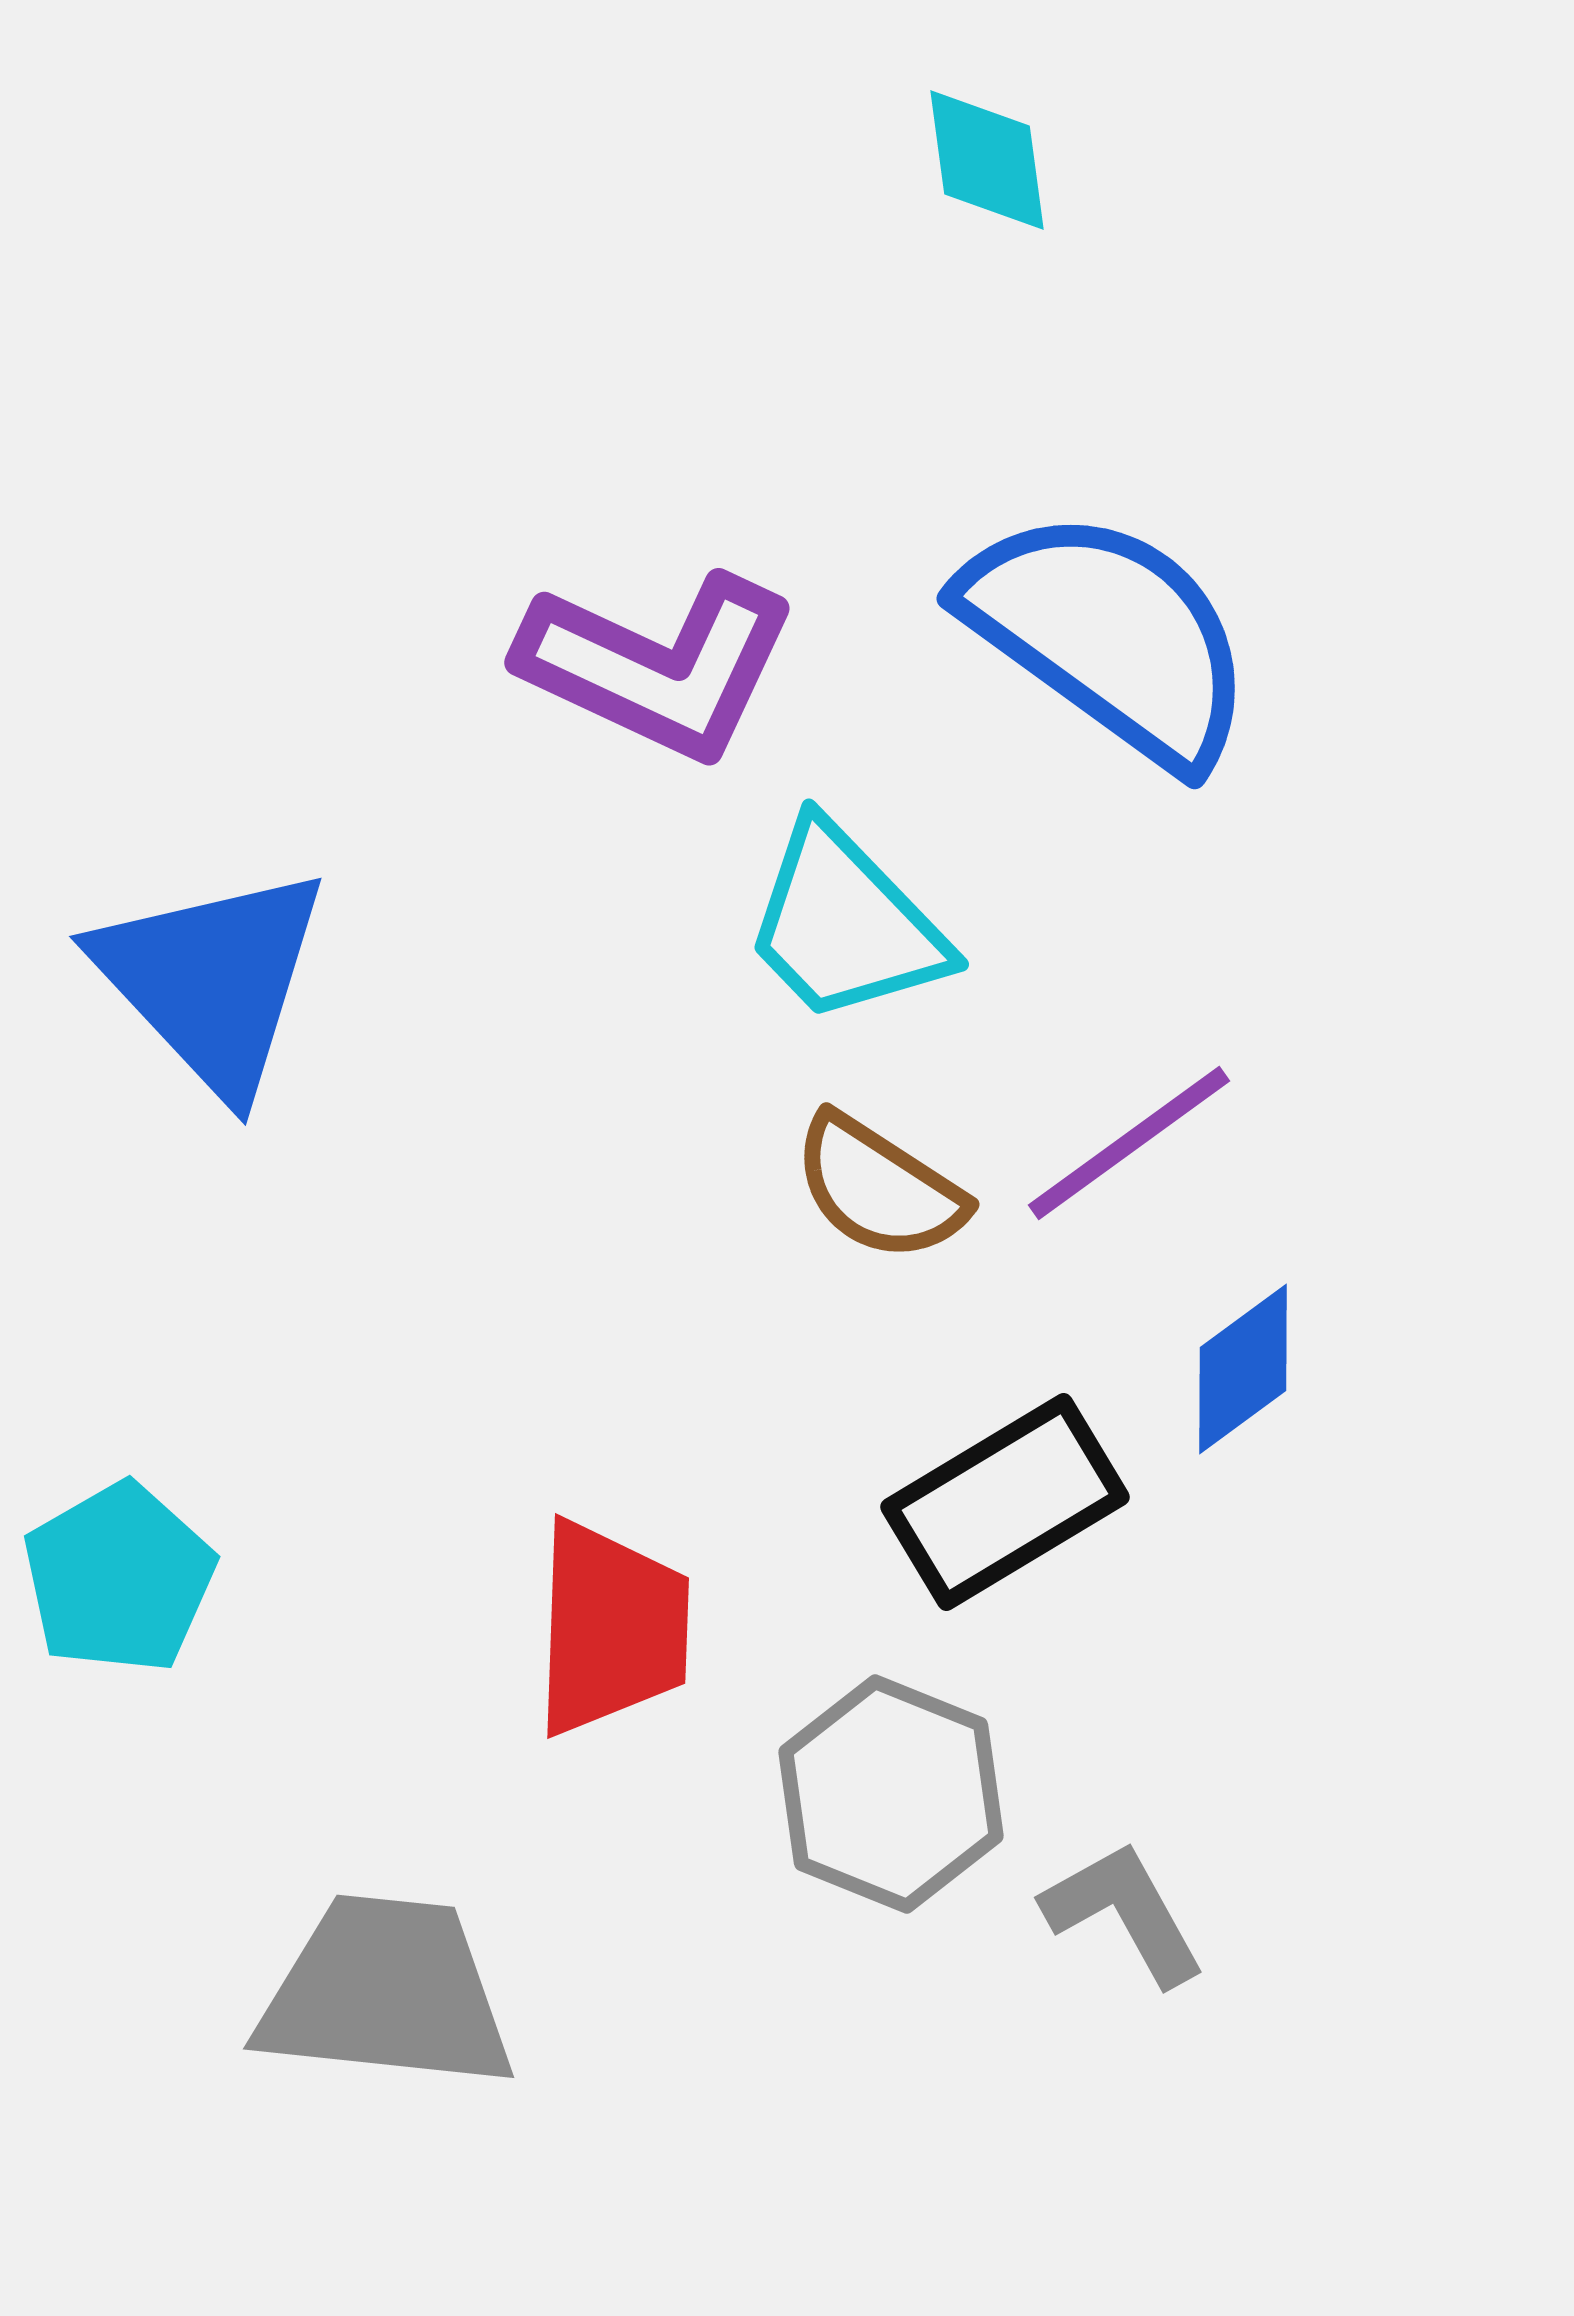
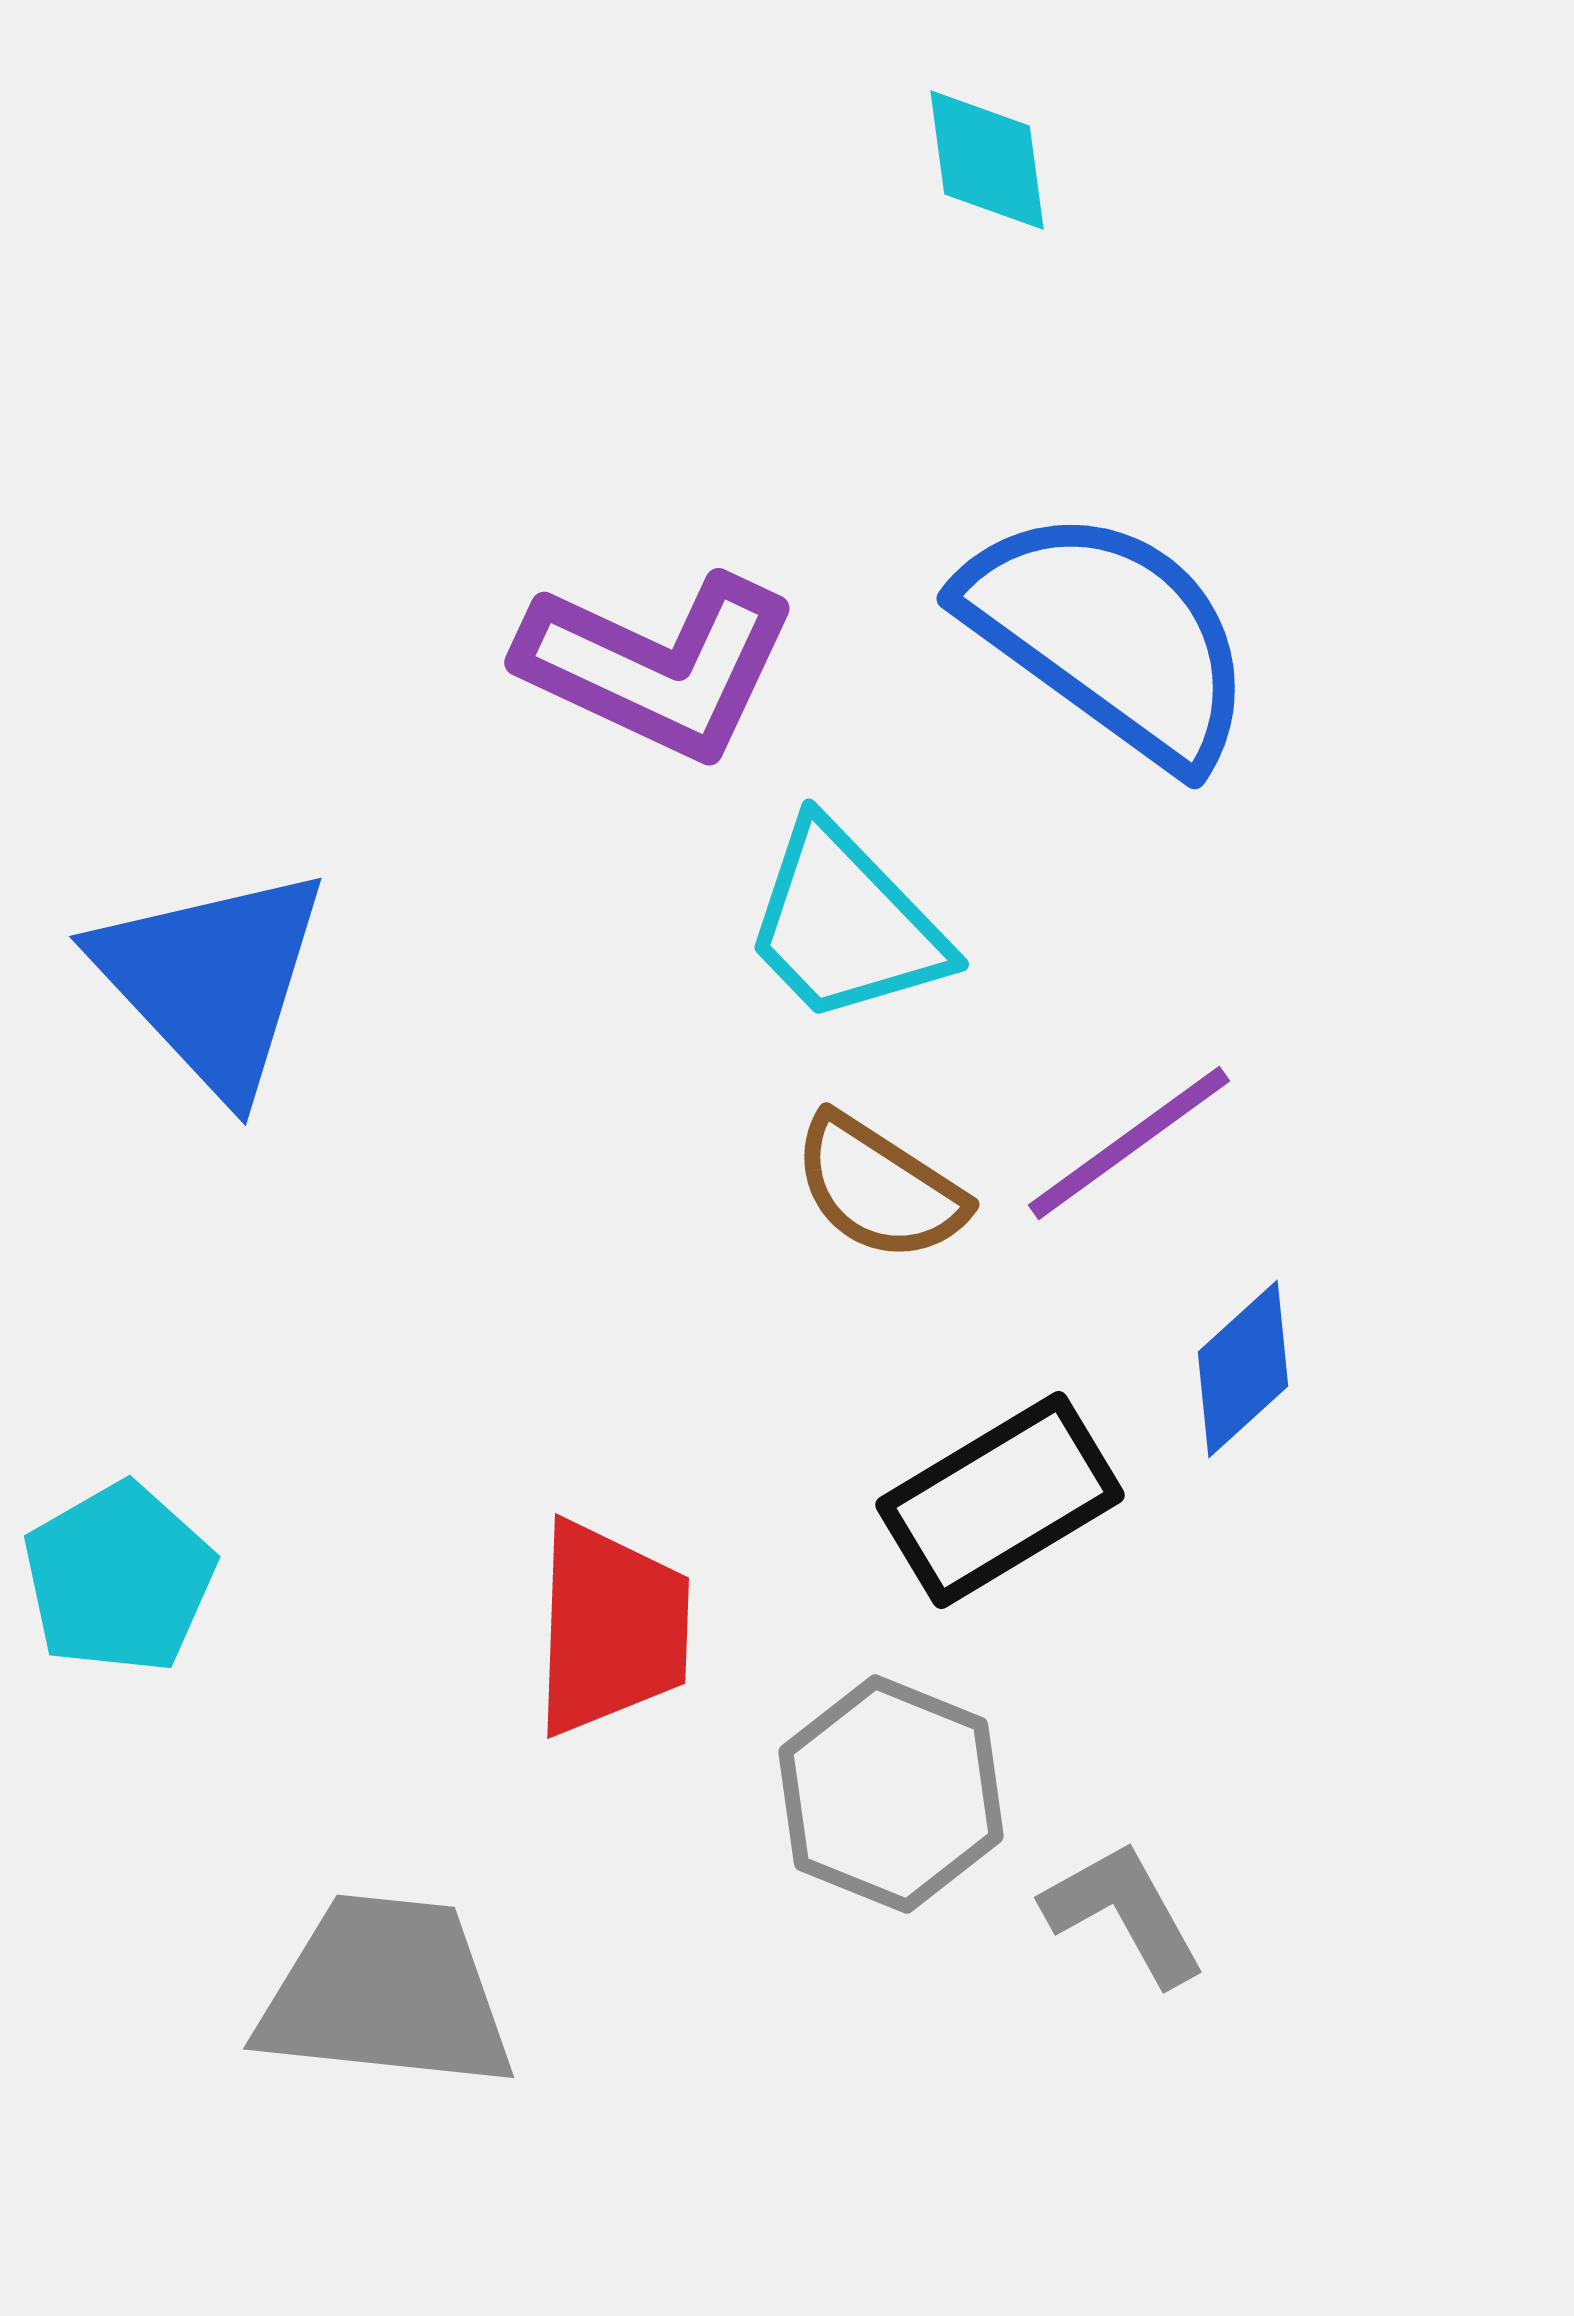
blue diamond: rotated 6 degrees counterclockwise
black rectangle: moved 5 px left, 2 px up
